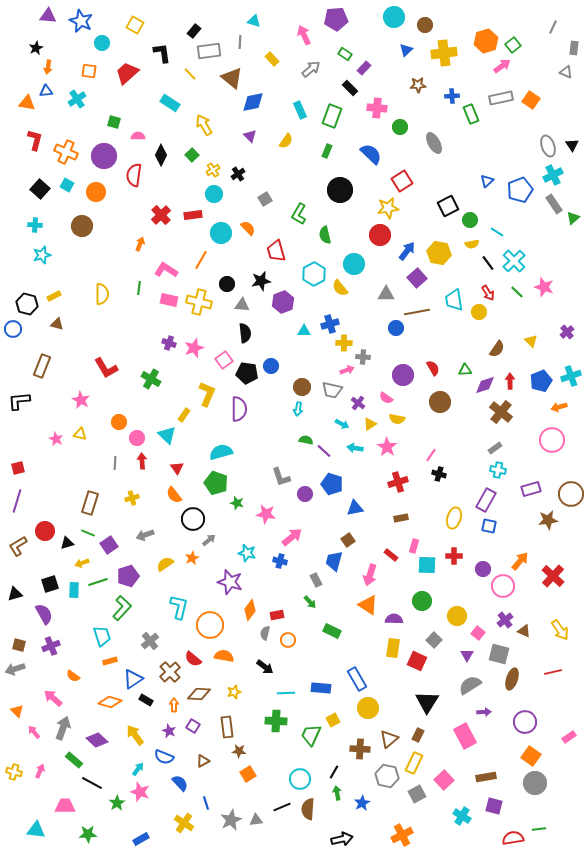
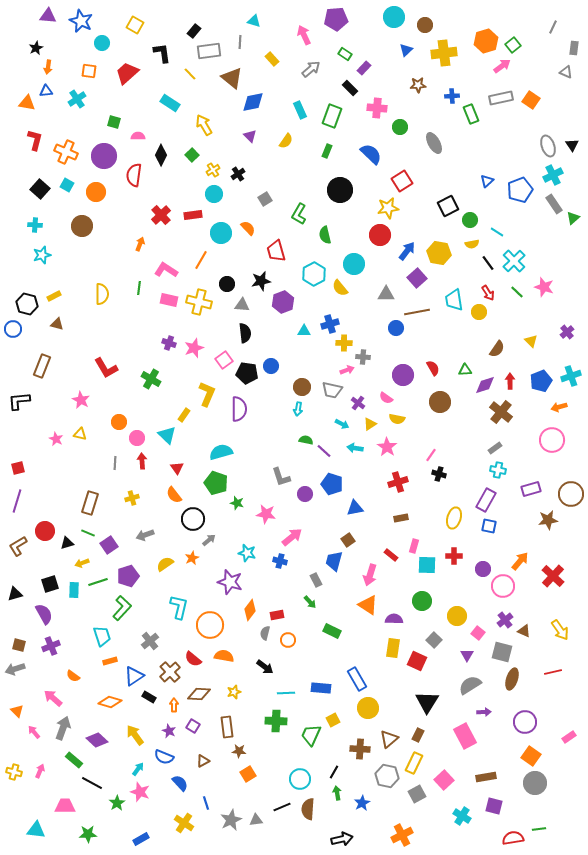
gray square at (499, 654): moved 3 px right, 2 px up
blue triangle at (133, 679): moved 1 px right, 3 px up
black rectangle at (146, 700): moved 3 px right, 3 px up
